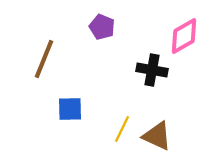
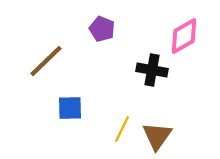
purple pentagon: moved 2 px down
brown line: moved 2 px right, 2 px down; rotated 24 degrees clockwise
blue square: moved 1 px up
brown triangle: rotated 40 degrees clockwise
